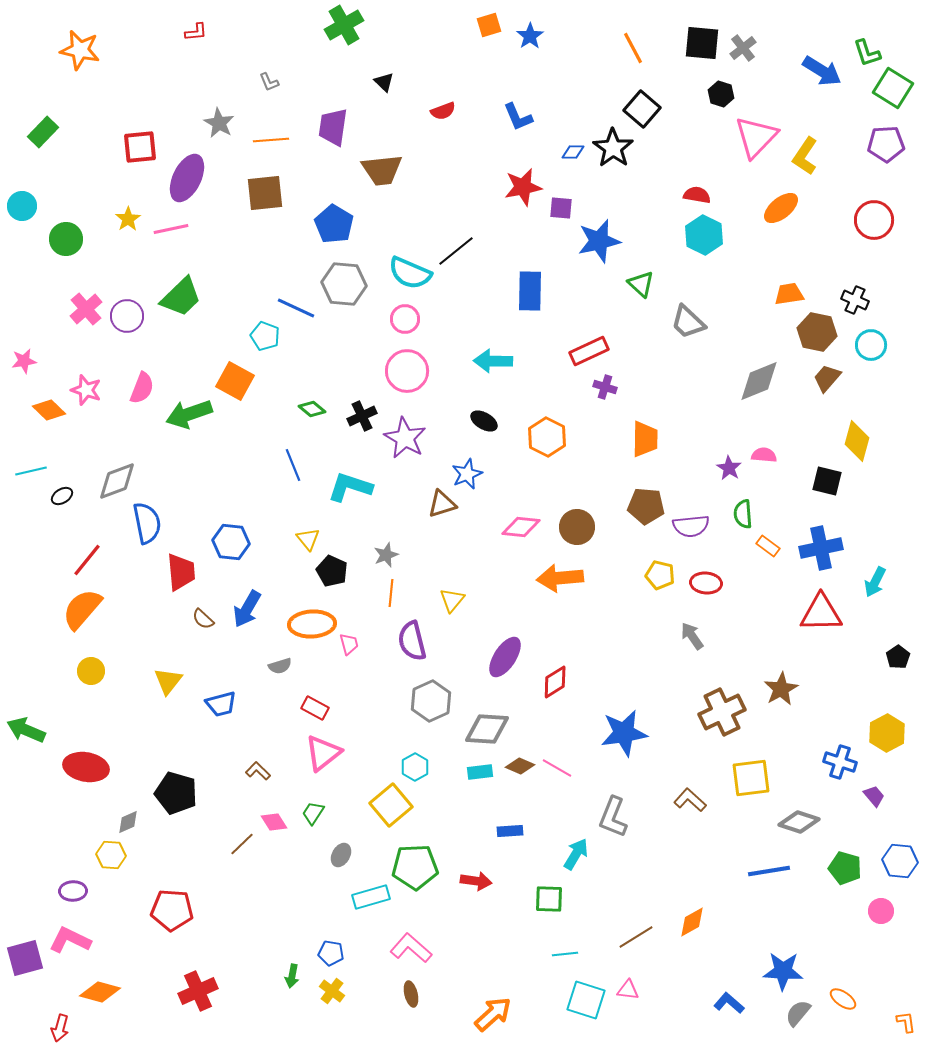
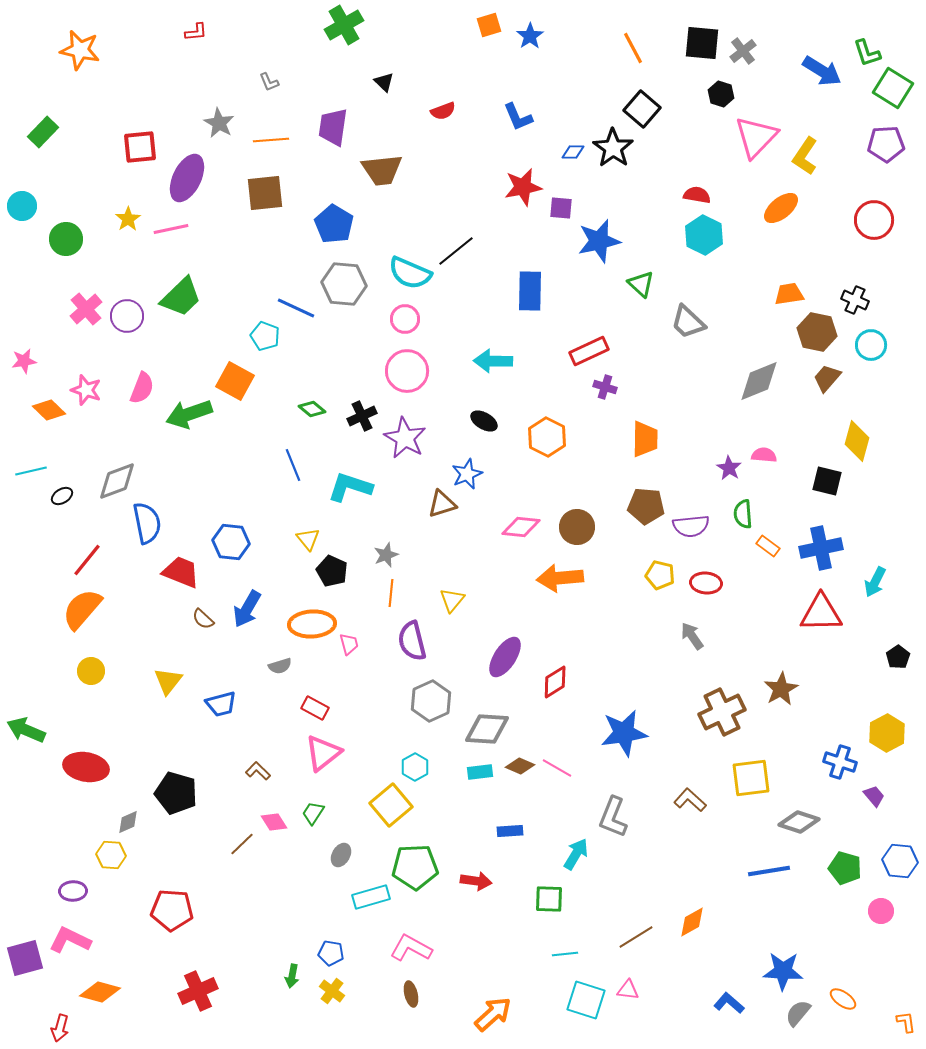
gray cross at (743, 48): moved 3 px down
red trapezoid at (181, 572): rotated 63 degrees counterclockwise
pink L-shape at (411, 948): rotated 12 degrees counterclockwise
